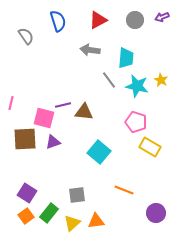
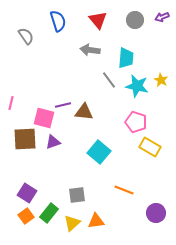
red triangle: rotated 42 degrees counterclockwise
